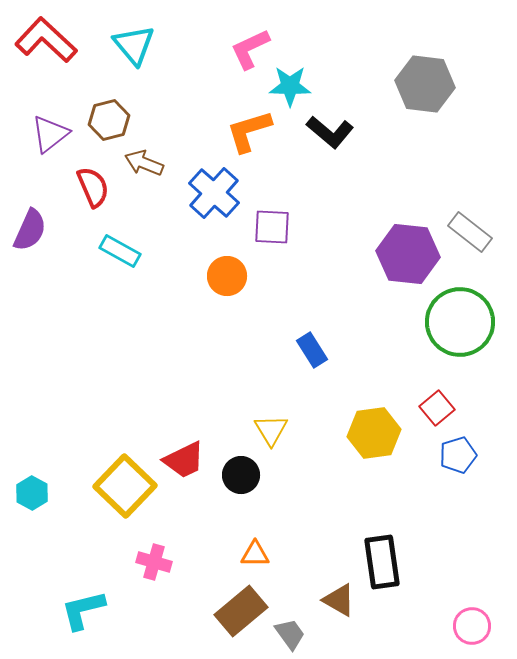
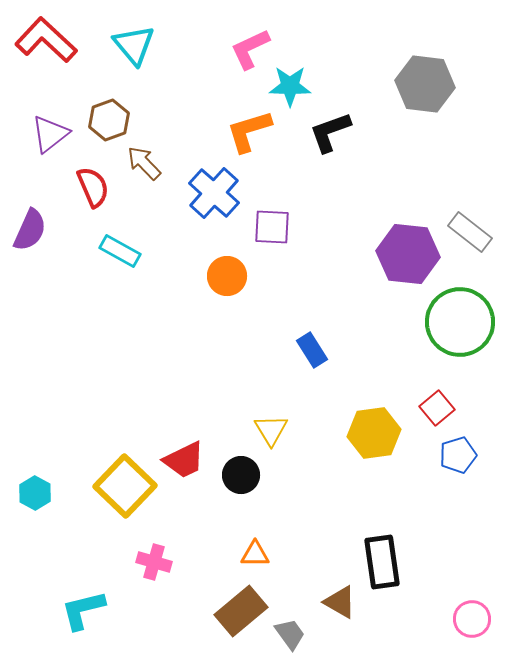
brown hexagon: rotated 6 degrees counterclockwise
black L-shape: rotated 120 degrees clockwise
brown arrow: rotated 24 degrees clockwise
cyan hexagon: moved 3 px right
brown triangle: moved 1 px right, 2 px down
pink circle: moved 7 px up
